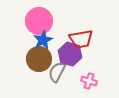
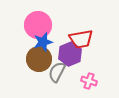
pink circle: moved 1 px left, 4 px down
blue star: moved 2 px down; rotated 12 degrees clockwise
purple hexagon: rotated 20 degrees clockwise
